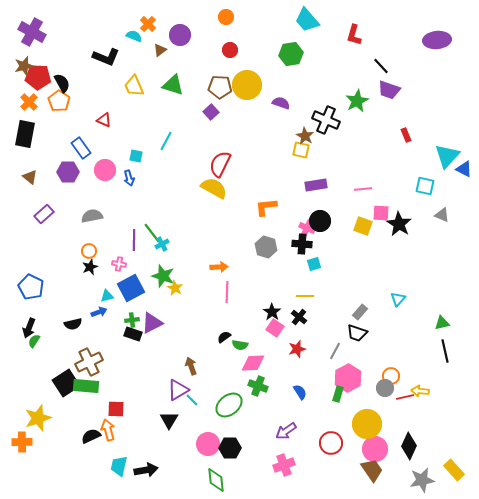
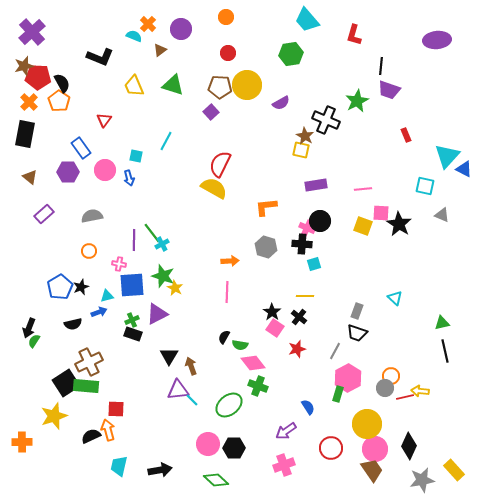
purple cross at (32, 32): rotated 20 degrees clockwise
purple circle at (180, 35): moved 1 px right, 6 px up
red circle at (230, 50): moved 2 px left, 3 px down
black L-shape at (106, 57): moved 6 px left
black line at (381, 66): rotated 48 degrees clockwise
purple semicircle at (281, 103): rotated 132 degrees clockwise
red triangle at (104, 120): rotated 42 degrees clockwise
black star at (90, 267): moved 9 px left, 20 px down
orange arrow at (219, 267): moved 11 px right, 6 px up
blue pentagon at (31, 287): moved 29 px right; rotated 15 degrees clockwise
blue square at (131, 288): moved 1 px right, 3 px up; rotated 24 degrees clockwise
cyan triangle at (398, 299): moved 3 px left, 1 px up; rotated 28 degrees counterclockwise
gray rectangle at (360, 312): moved 3 px left, 1 px up; rotated 21 degrees counterclockwise
green cross at (132, 320): rotated 16 degrees counterclockwise
purple triangle at (152, 323): moved 5 px right, 9 px up
black semicircle at (224, 337): rotated 24 degrees counterclockwise
pink diamond at (253, 363): rotated 55 degrees clockwise
purple triangle at (178, 390): rotated 25 degrees clockwise
blue semicircle at (300, 392): moved 8 px right, 15 px down
yellow star at (38, 418): moved 16 px right, 2 px up
black triangle at (169, 420): moved 64 px up
red circle at (331, 443): moved 5 px down
black hexagon at (230, 448): moved 4 px right
black arrow at (146, 470): moved 14 px right
green diamond at (216, 480): rotated 40 degrees counterclockwise
